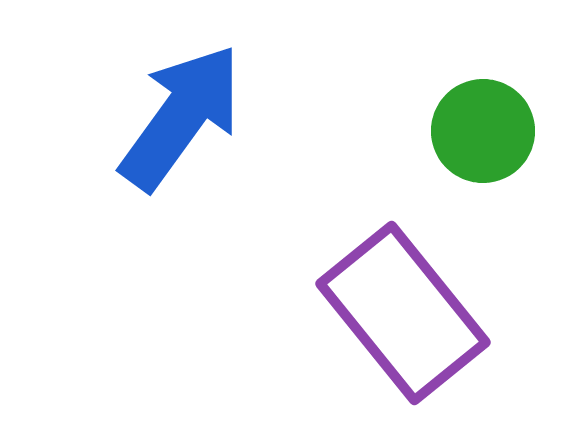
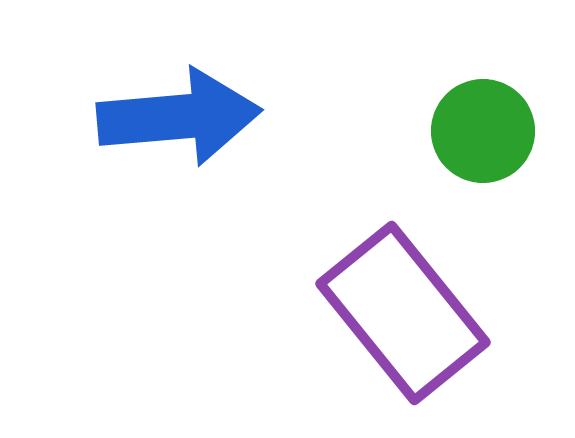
blue arrow: moved 2 px left; rotated 49 degrees clockwise
